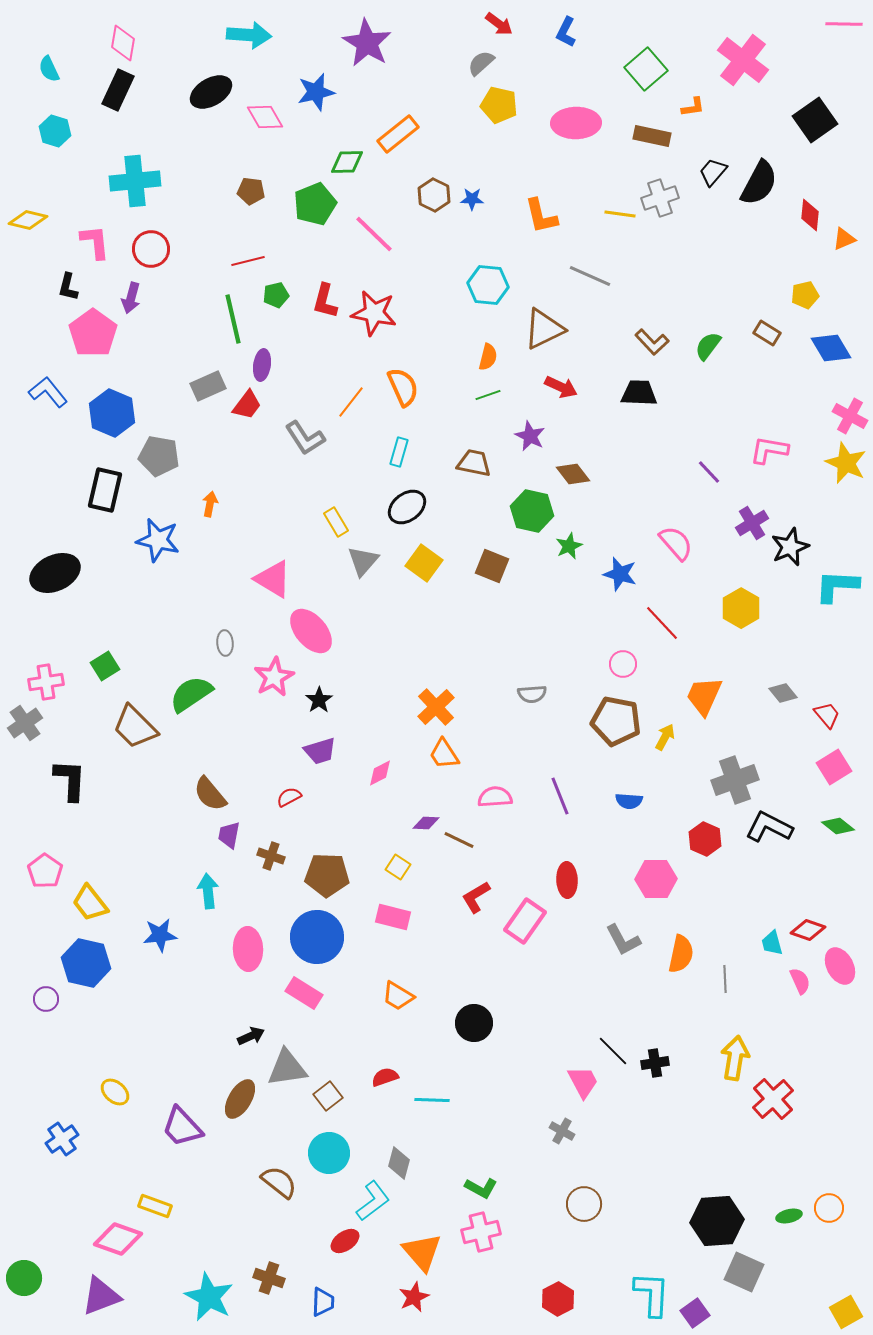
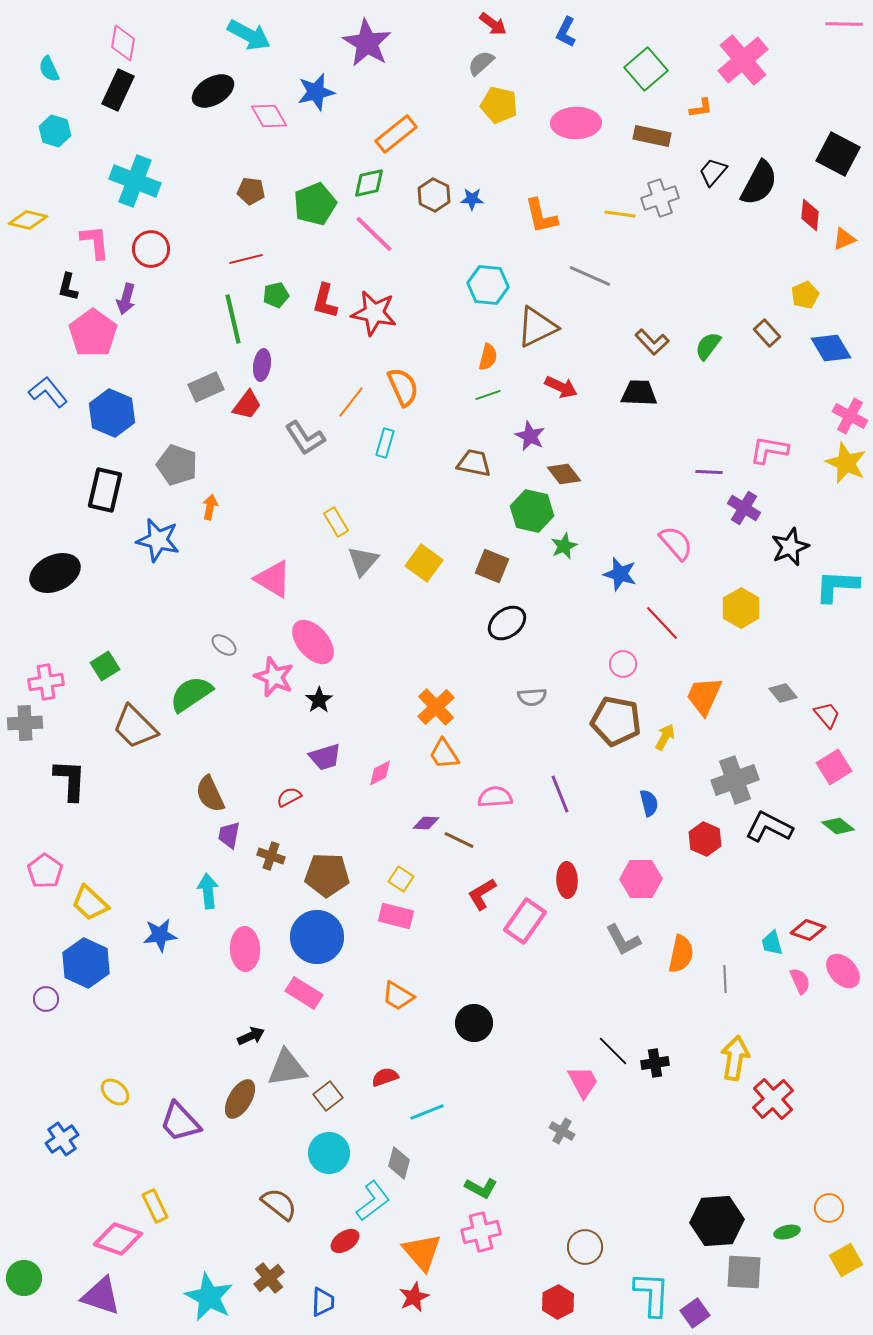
red arrow at (499, 24): moved 6 px left
cyan arrow at (249, 35): rotated 24 degrees clockwise
pink cross at (743, 60): rotated 12 degrees clockwise
black ellipse at (211, 92): moved 2 px right, 1 px up
orange L-shape at (693, 107): moved 8 px right, 1 px down
pink diamond at (265, 117): moved 4 px right, 1 px up
black square at (815, 120): moved 23 px right, 34 px down; rotated 27 degrees counterclockwise
orange rectangle at (398, 134): moved 2 px left
green diamond at (347, 162): moved 22 px right, 21 px down; rotated 12 degrees counterclockwise
cyan cross at (135, 181): rotated 27 degrees clockwise
red line at (248, 261): moved 2 px left, 2 px up
yellow pentagon at (805, 295): rotated 12 degrees counterclockwise
purple arrow at (131, 298): moved 5 px left, 1 px down
brown triangle at (544, 329): moved 7 px left, 2 px up
brown rectangle at (767, 333): rotated 16 degrees clockwise
gray rectangle at (208, 386): moved 2 px left, 1 px down
cyan rectangle at (399, 452): moved 14 px left, 9 px up
gray pentagon at (159, 456): moved 18 px right, 9 px down; rotated 9 degrees clockwise
purple line at (709, 472): rotated 44 degrees counterclockwise
brown diamond at (573, 474): moved 9 px left
orange arrow at (210, 504): moved 3 px down
black ellipse at (407, 507): moved 100 px right, 116 px down
purple cross at (752, 523): moved 8 px left, 15 px up; rotated 28 degrees counterclockwise
green star at (569, 546): moved 5 px left
pink ellipse at (311, 631): moved 2 px right, 11 px down
gray ellipse at (225, 643): moved 1 px left, 2 px down; rotated 50 degrees counterclockwise
pink star at (274, 677): rotated 21 degrees counterclockwise
gray semicircle at (532, 694): moved 3 px down
gray cross at (25, 723): rotated 32 degrees clockwise
purple trapezoid at (320, 751): moved 5 px right, 6 px down
brown semicircle at (210, 794): rotated 15 degrees clockwise
purple line at (560, 796): moved 2 px up
blue semicircle at (629, 801): moved 20 px right, 2 px down; rotated 108 degrees counterclockwise
yellow square at (398, 867): moved 3 px right, 12 px down
pink hexagon at (656, 879): moved 15 px left
red L-shape at (476, 897): moved 6 px right, 3 px up
yellow trapezoid at (90, 903): rotated 9 degrees counterclockwise
pink rectangle at (393, 917): moved 3 px right, 1 px up
pink ellipse at (248, 949): moved 3 px left
blue hexagon at (86, 963): rotated 12 degrees clockwise
pink ellipse at (840, 966): moved 3 px right, 5 px down; rotated 15 degrees counterclockwise
cyan line at (432, 1100): moved 5 px left, 12 px down; rotated 24 degrees counterclockwise
purple trapezoid at (182, 1127): moved 2 px left, 5 px up
brown semicircle at (279, 1182): moved 22 px down
brown circle at (584, 1204): moved 1 px right, 43 px down
yellow rectangle at (155, 1206): rotated 44 degrees clockwise
green ellipse at (789, 1216): moved 2 px left, 16 px down
gray square at (744, 1272): rotated 21 degrees counterclockwise
brown cross at (269, 1278): rotated 32 degrees clockwise
purple triangle at (101, 1296): rotated 39 degrees clockwise
red hexagon at (558, 1299): moved 3 px down
yellow square at (846, 1312): moved 52 px up
